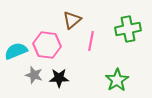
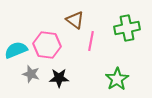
brown triangle: moved 3 px right; rotated 42 degrees counterclockwise
green cross: moved 1 px left, 1 px up
cyan semicircle: moved 1 px up
gray star: moved 3 px left, 1 px up
green star: moved 1 px up
